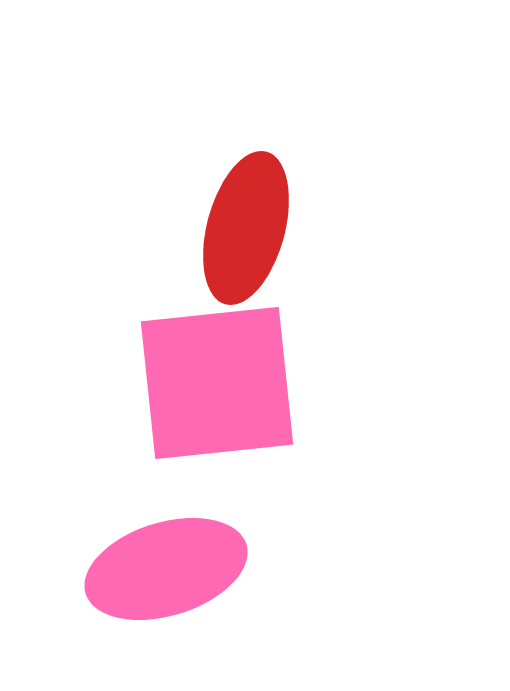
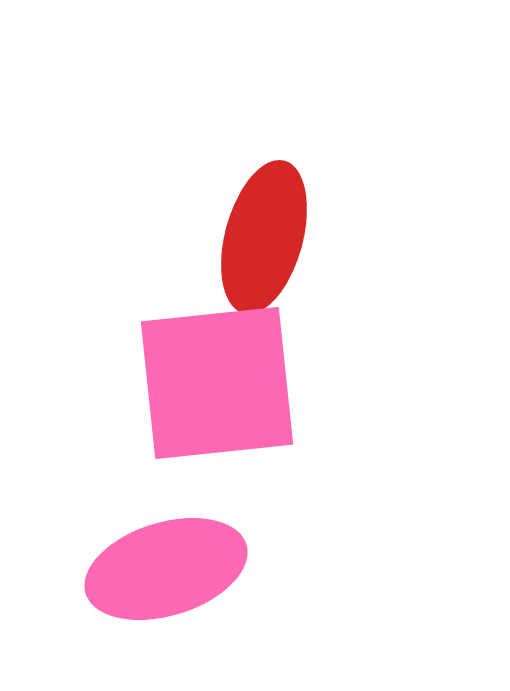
red ellipse: moved 18 px right, 9 px down
